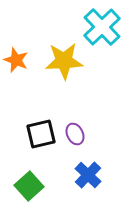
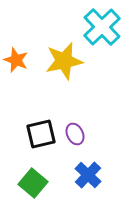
yellow star: rotated 9 degrees counterclockwise
green square: moved 4 px right, 3 px up; rotated 8 degrees counterclockwise
